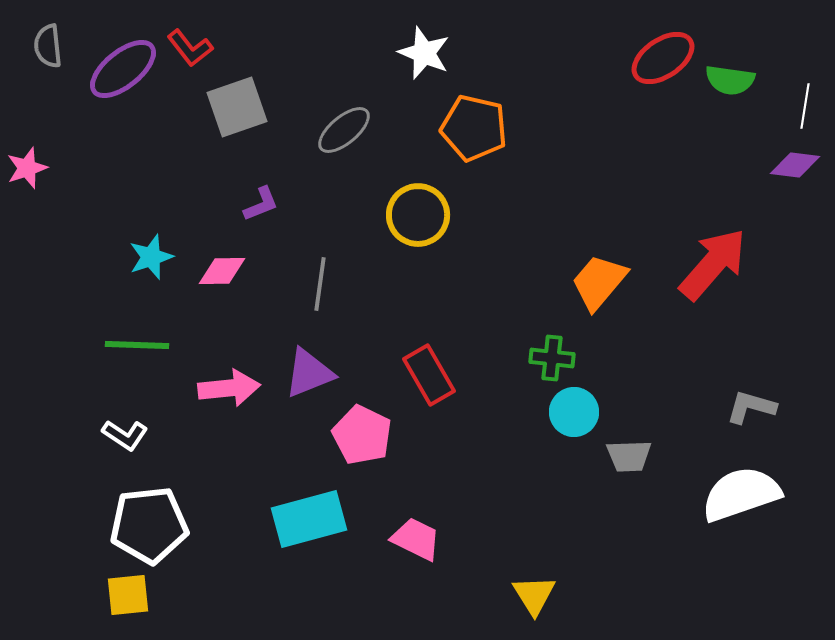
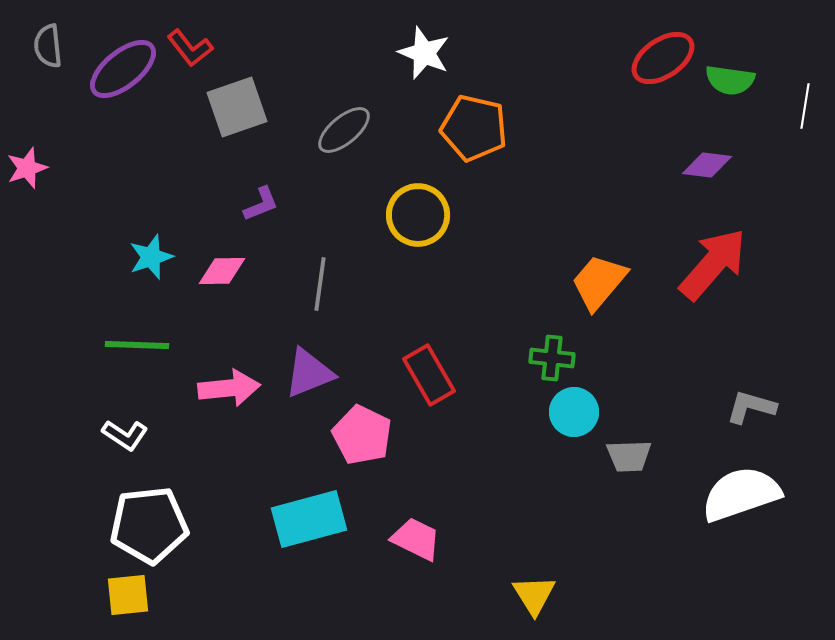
purple diamond: moved 88 px left
